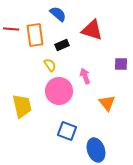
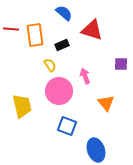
blue semicircle: moved 6 px right, 1 px up
orange triangle: moved 1 px left
blue square: moved 5 px up
